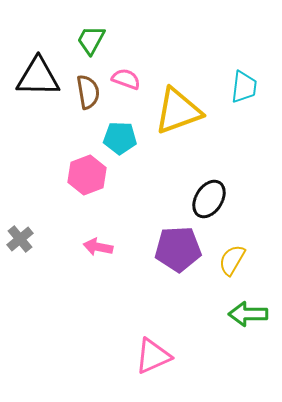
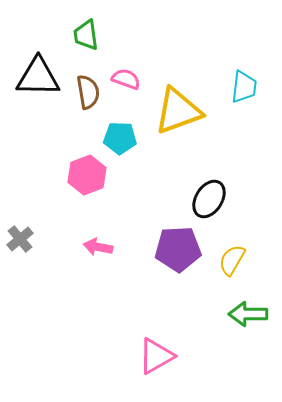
green trapezoid: moved 5 px left, 5 px up; rotated 36 degrees counterclockwise
pink triangle: moved 3 px right; rotated 6 degrees counterclockwise
